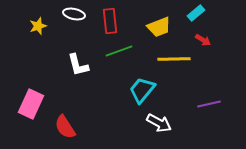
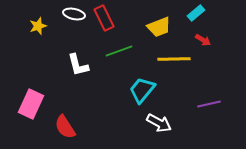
red rectangle: moved 6 px left, 3 px up; rotated 20 degrees counterclockwise
